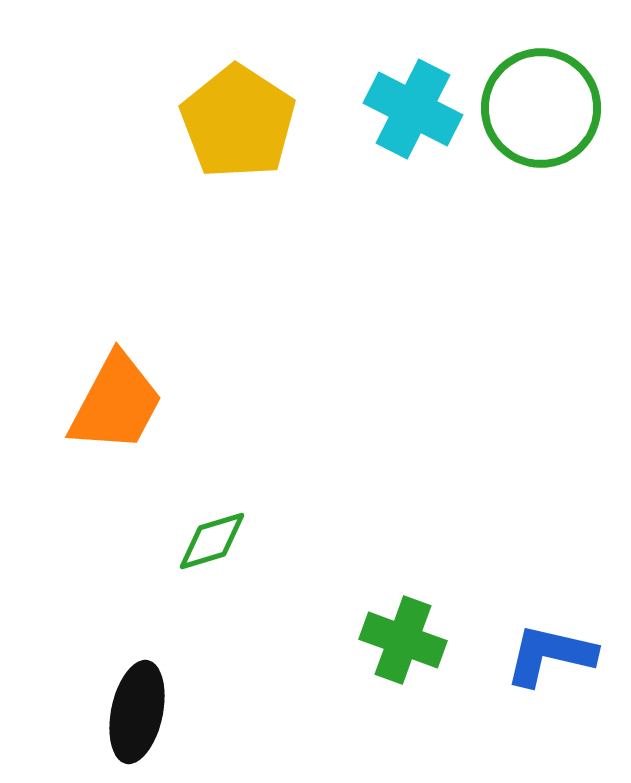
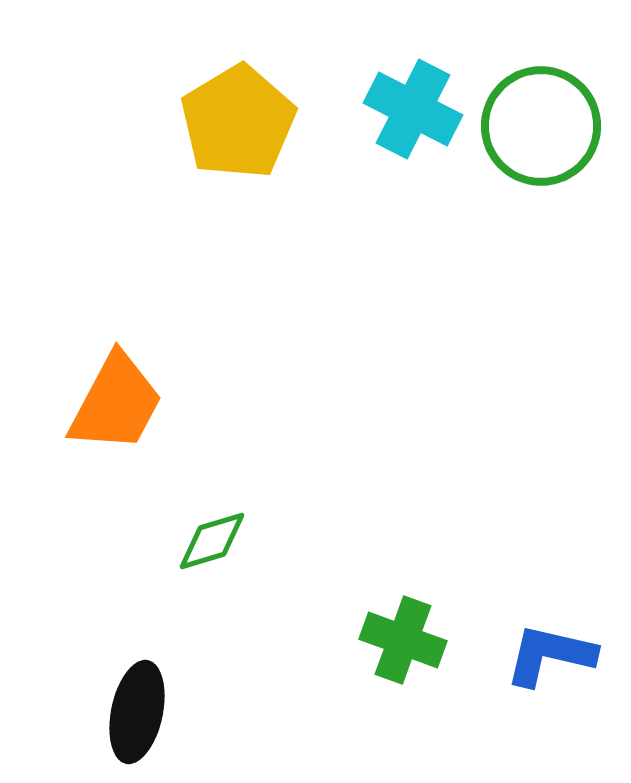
green circle: moved 18 px down
yellow pentagon: rotated 8 degrees clockwise
